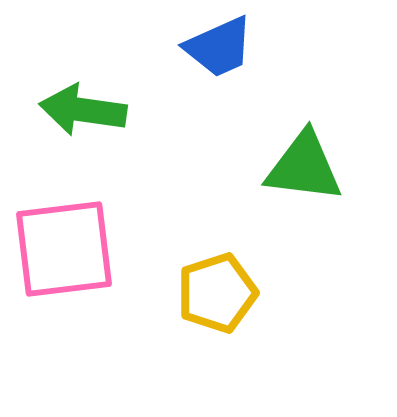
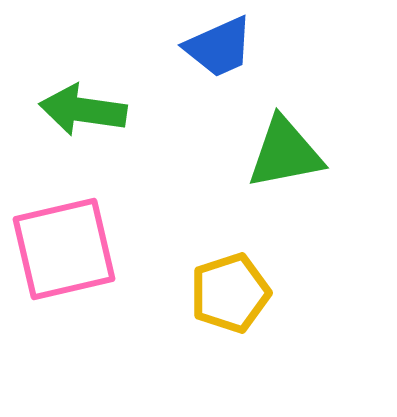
green triangle: moved 19 px left, 14 px up; rotated 18 degrees counterclockwise
pink square: rotated 6 degrees counterclockwise
yellow pentagon: moved 13 px right
